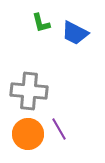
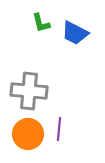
purple line: rotated 35 degrees clockwise
